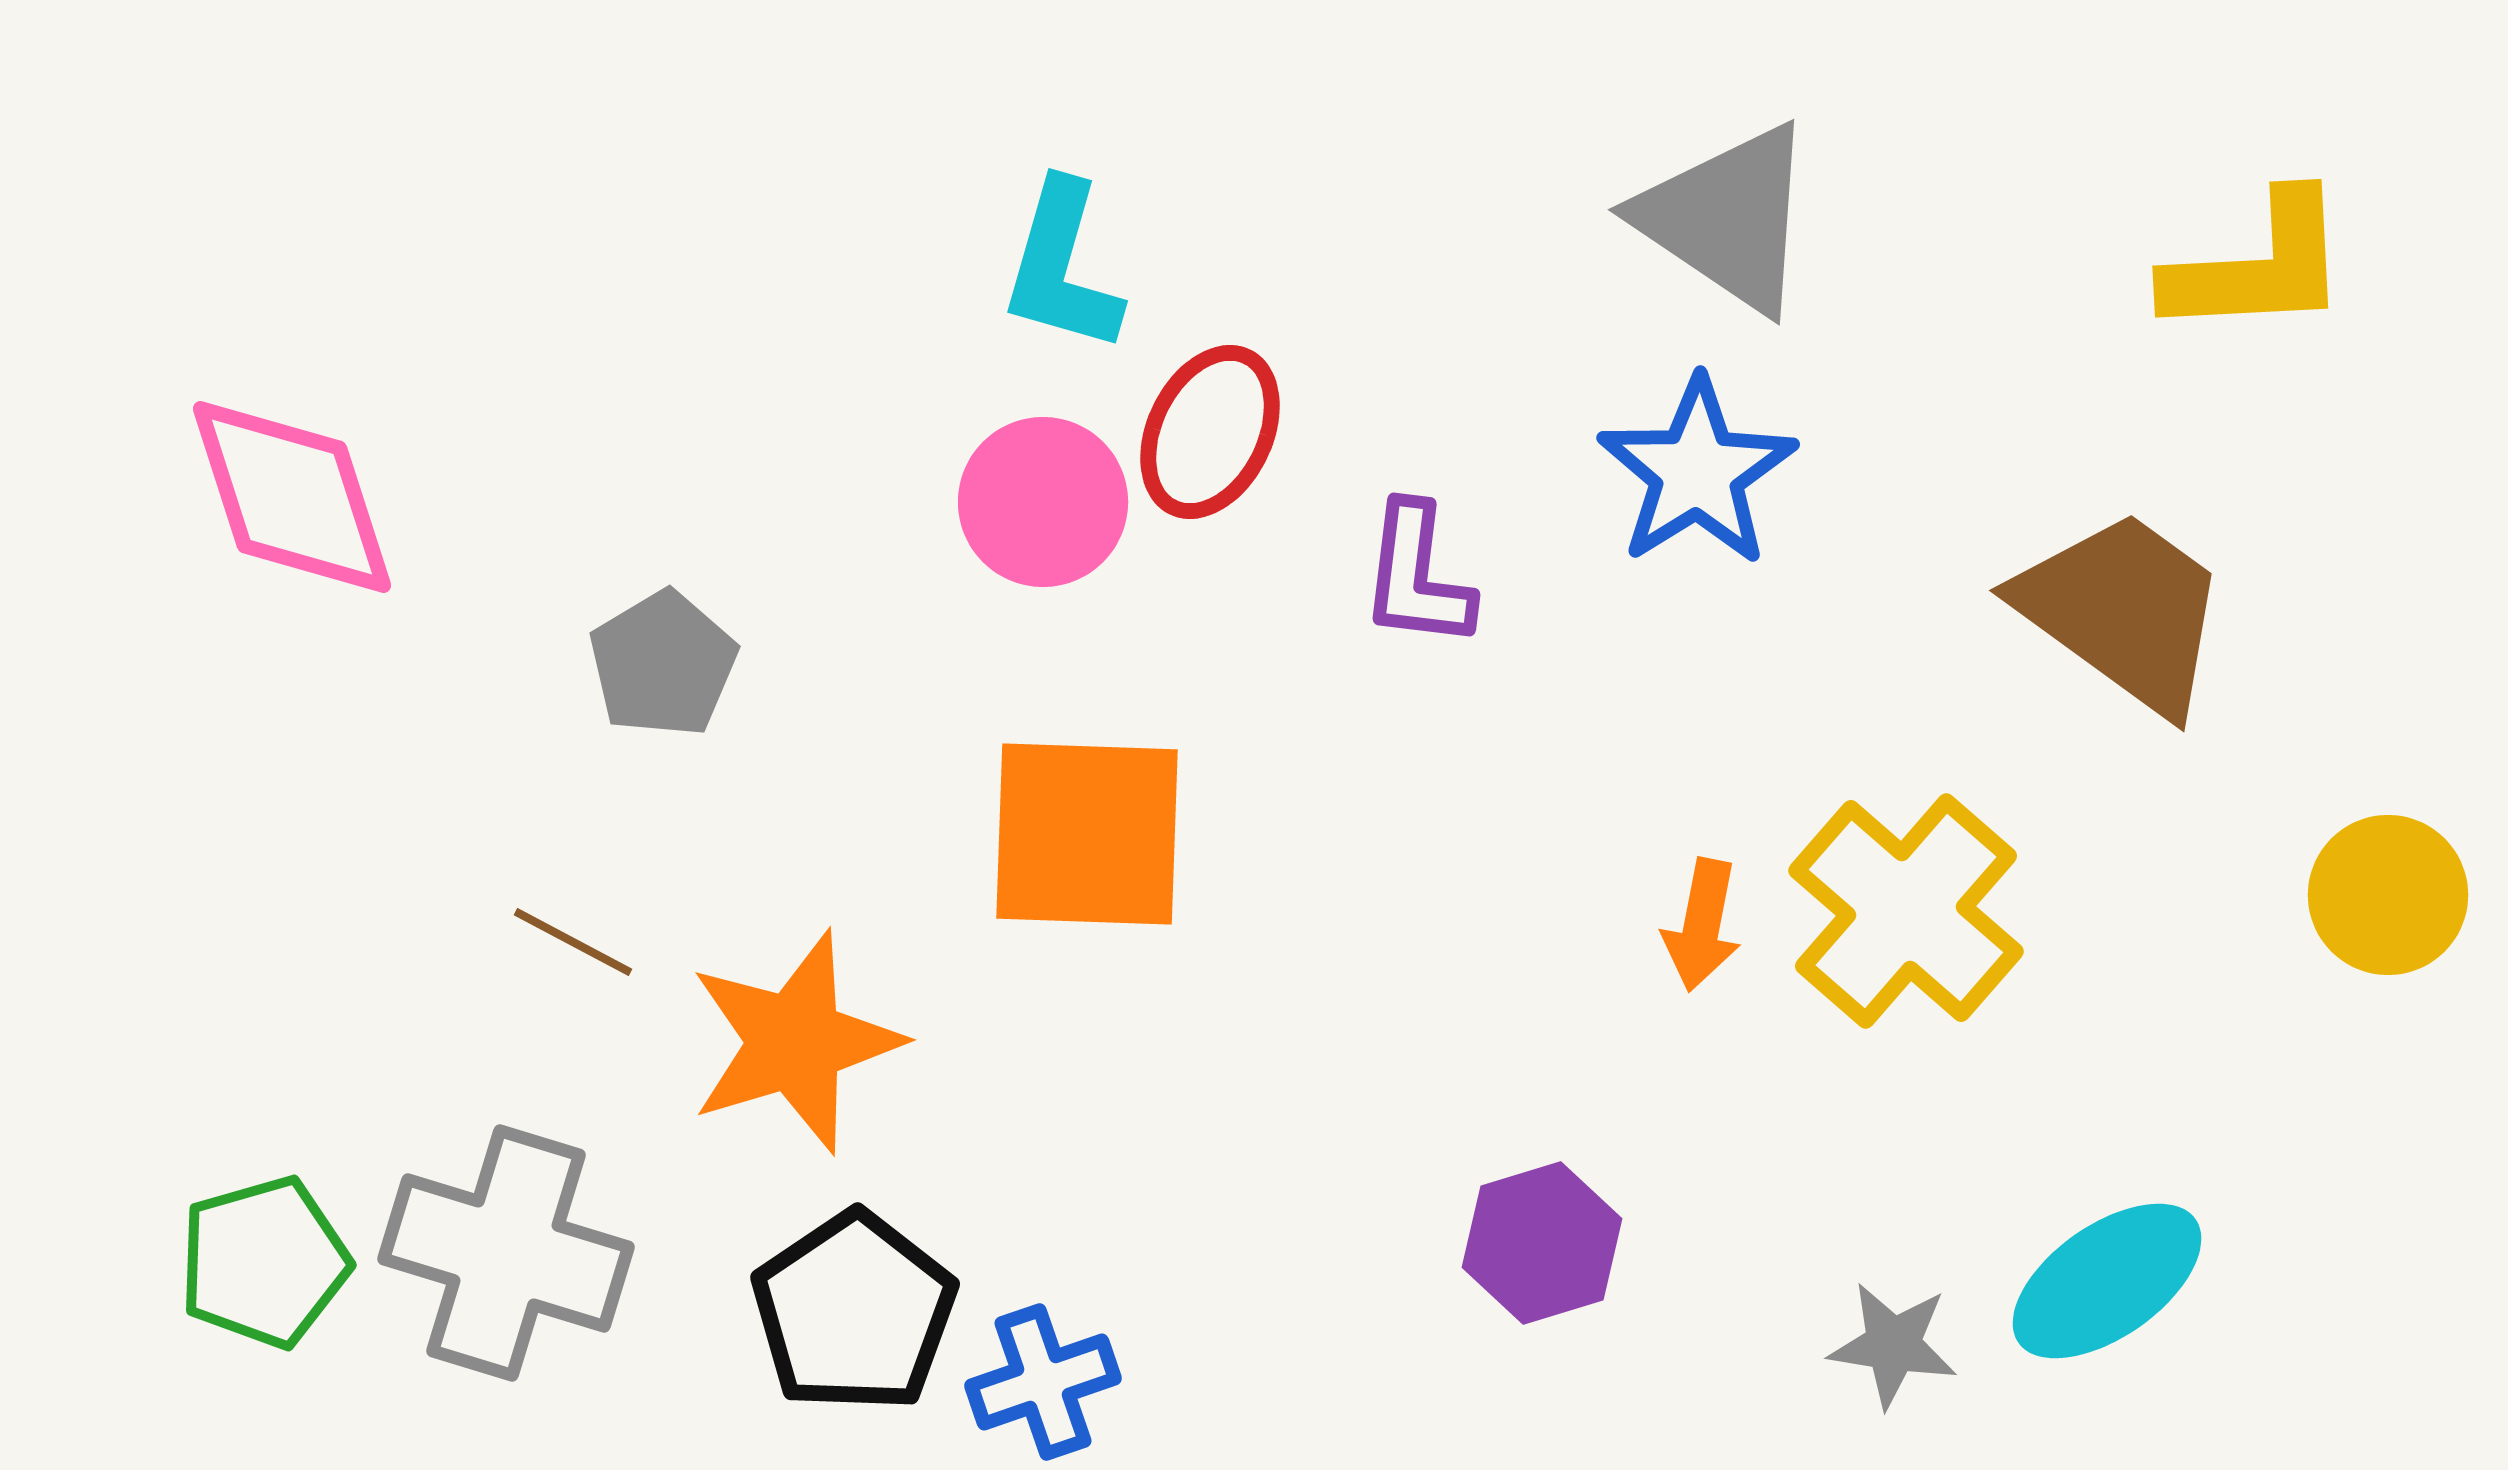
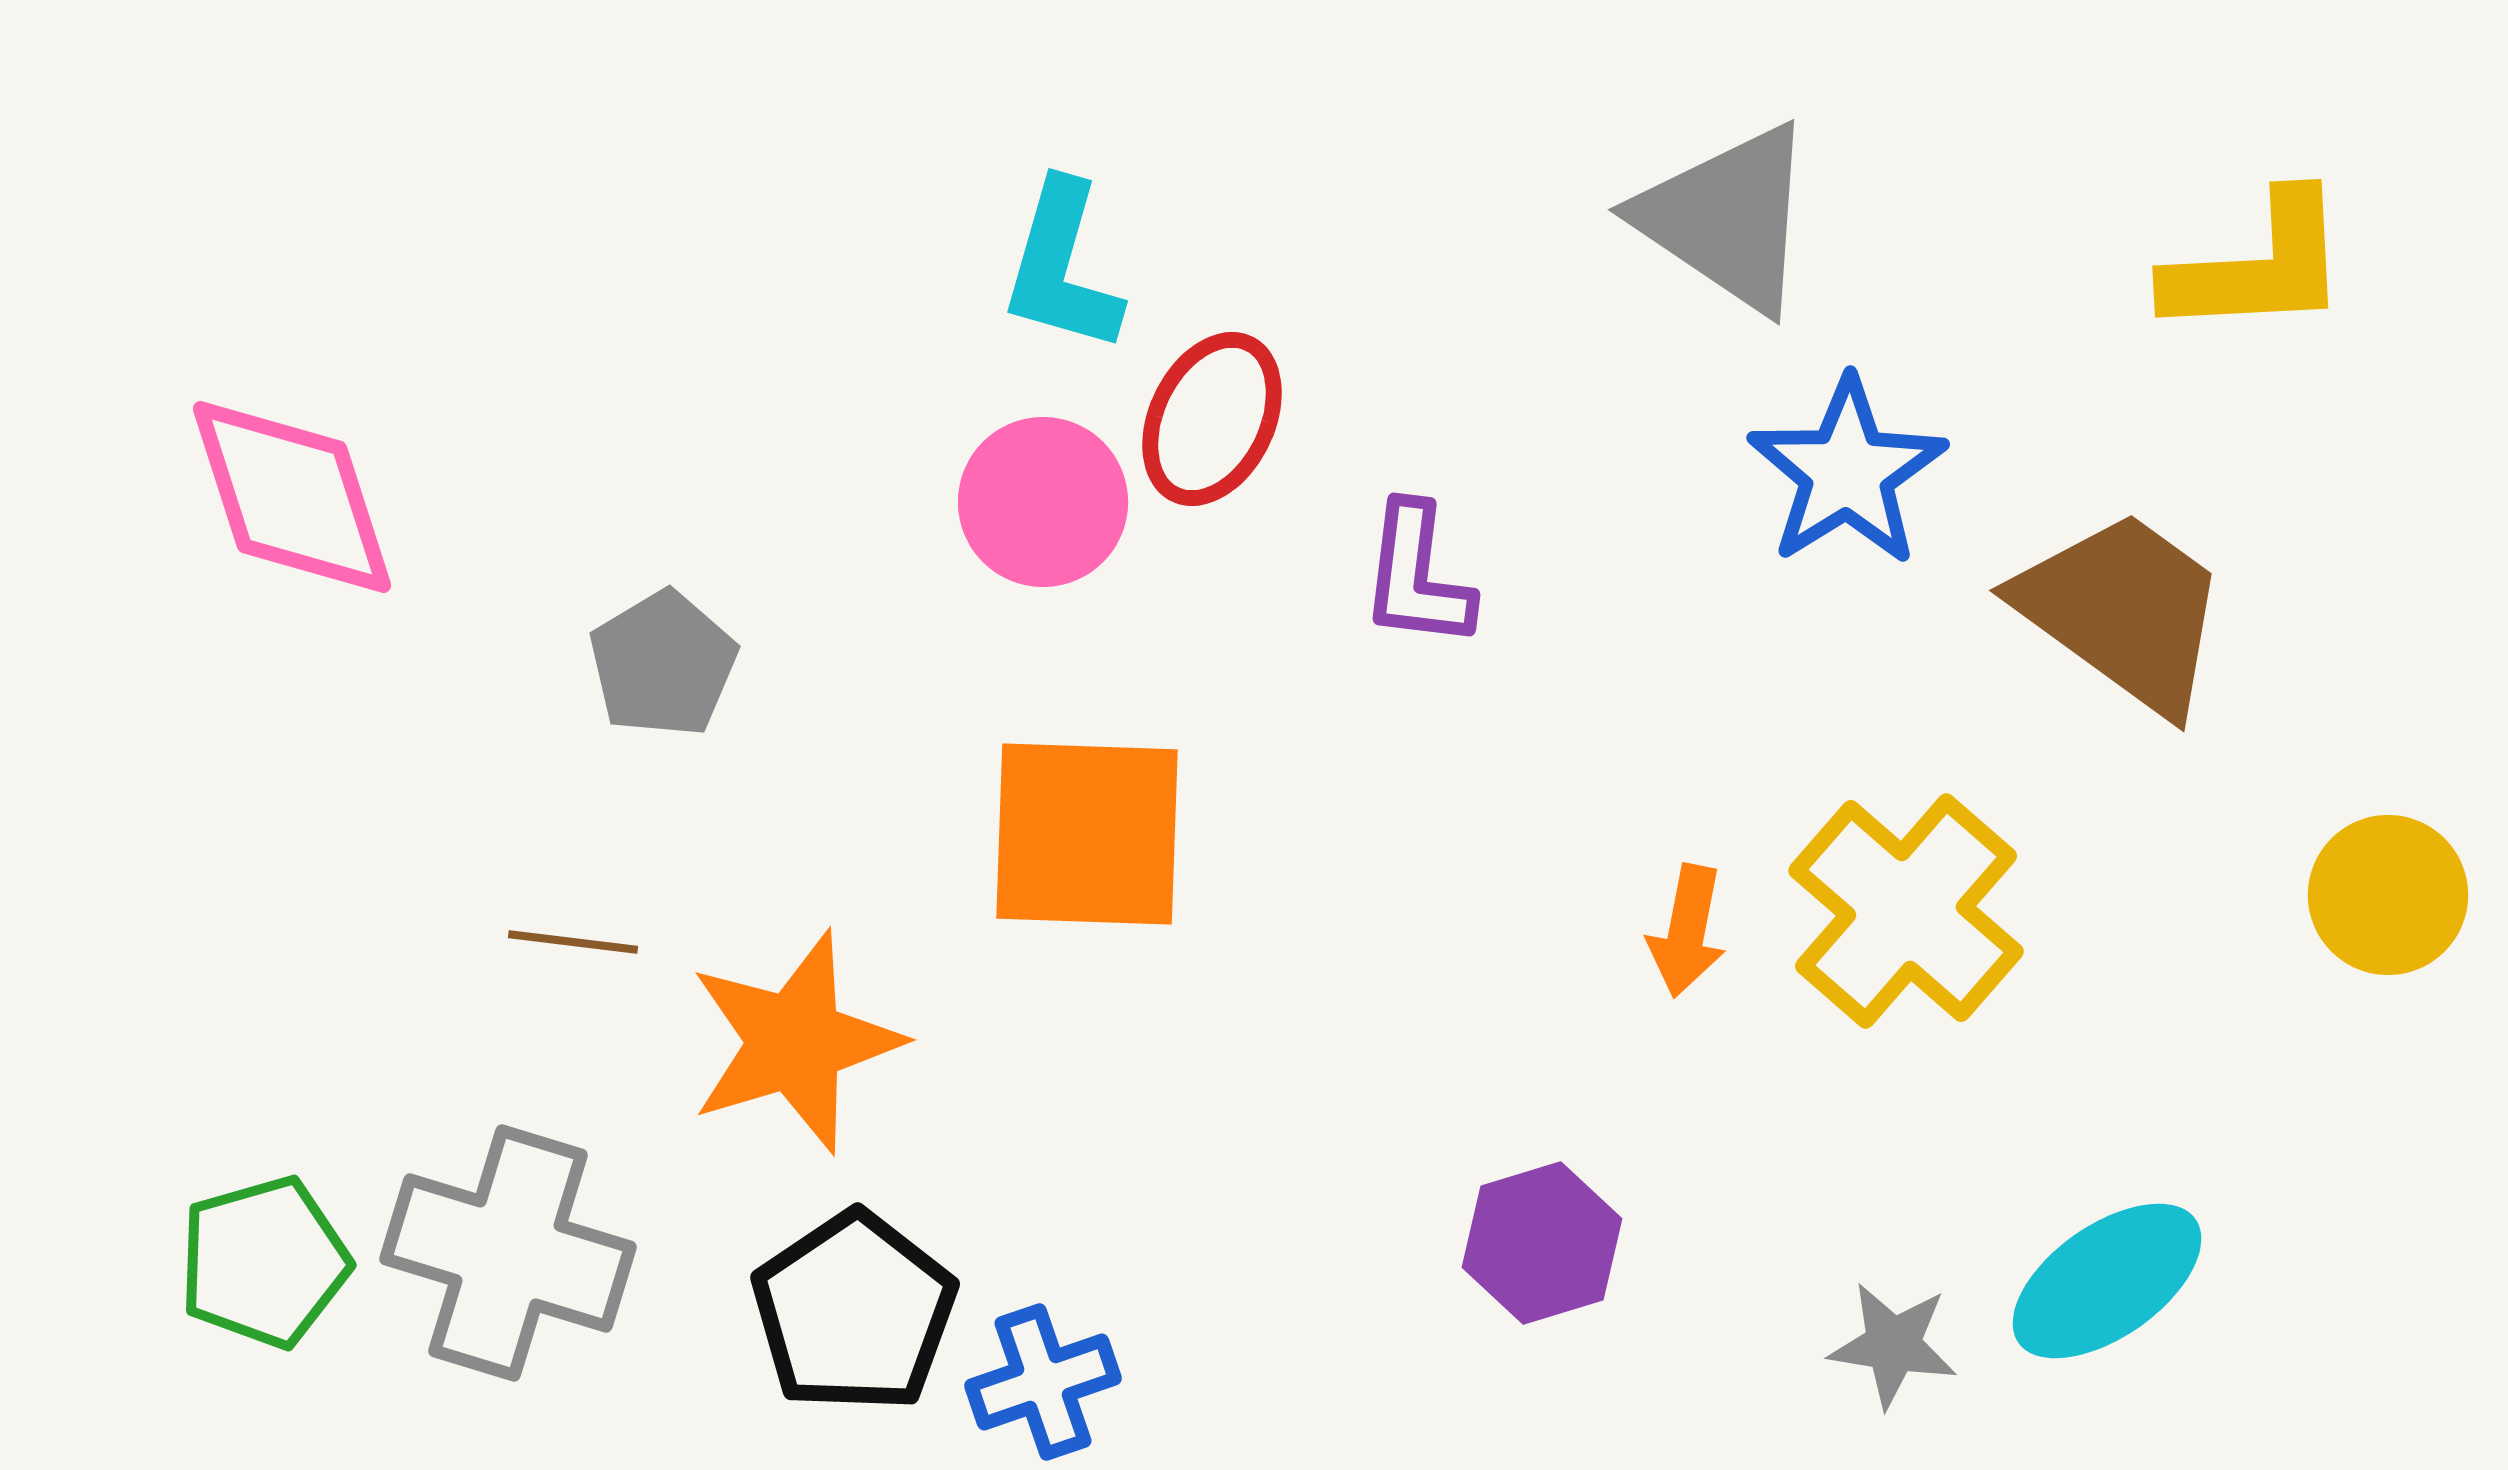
red ellipse: moved 2 px right, 13 px up
blue star: moved 150 px right
orange arrow: moved 15 px left, 6 px down
brown line: rotated 21 degrees counterclockwise
gray cross: moved 2 px right
